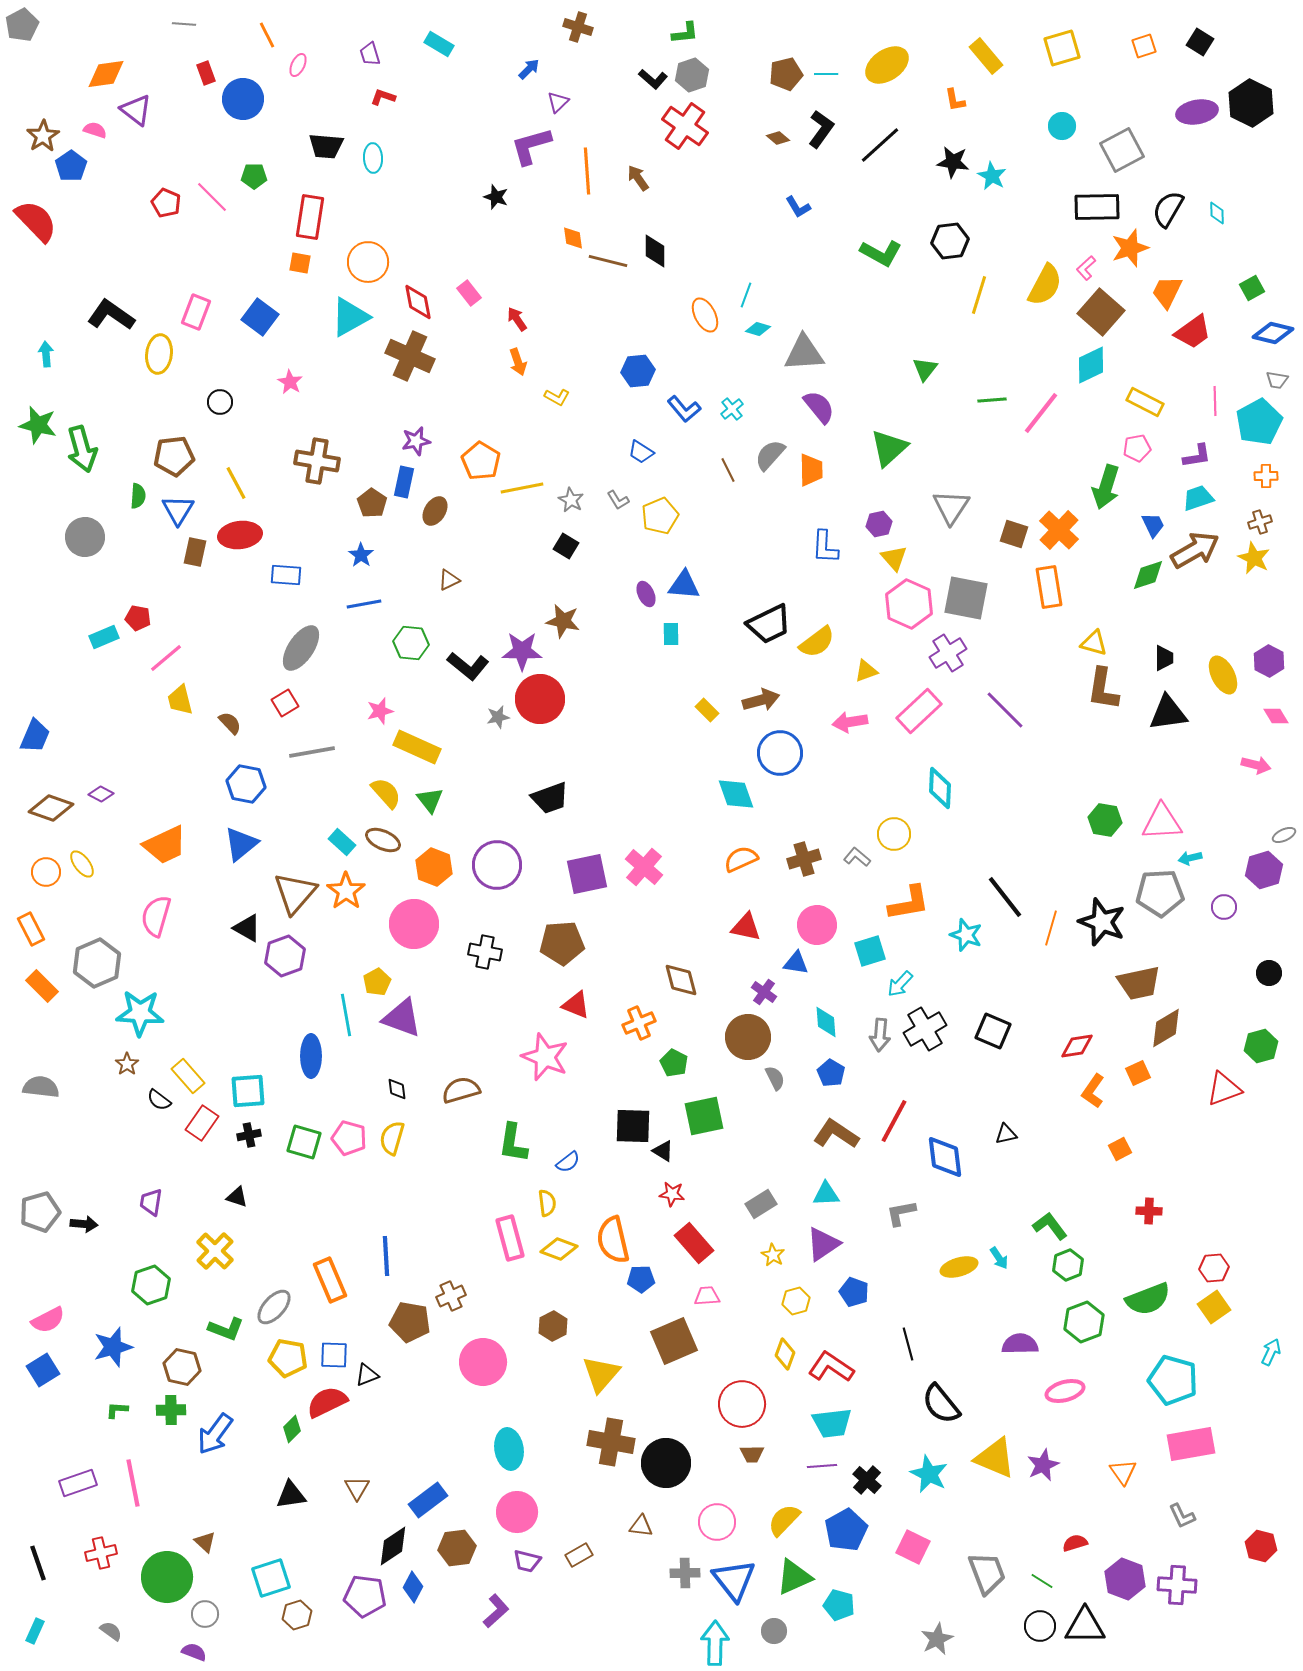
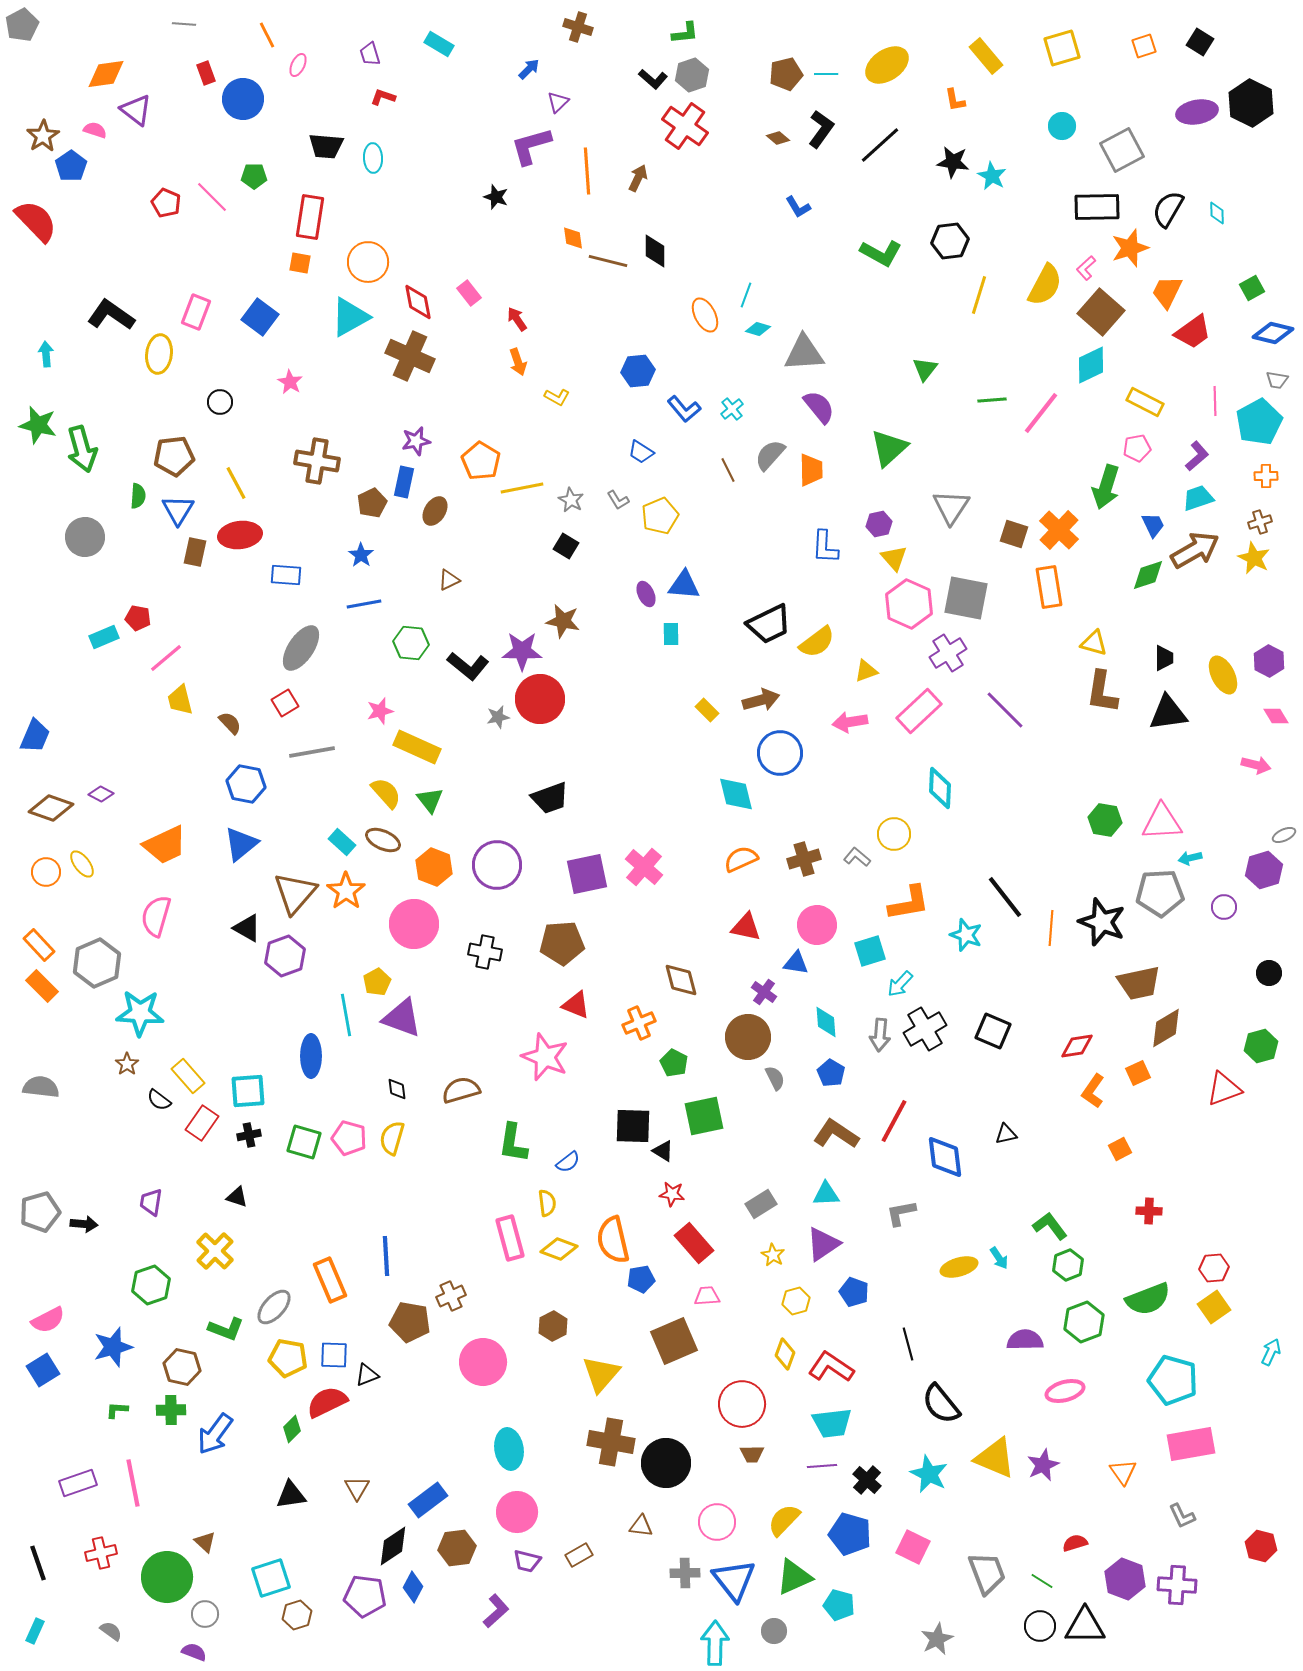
brown arrow at (638, 178): rotated 60 degrees clockwise
purple L-shape at (1197, 456): rotated 32 degrees counterclockwise
brown pentagon at (372, 503): rotated 12 degrees clockwise
brown L-shape at (1103, 689): moved 1 px left, 3 px down
cyan diamond at (736, 794): rotated 6 degrees clockwise
orange line at (1051, 928): rotated 12 degrees counterclockwise
orange rectangle at (31, 929): moved 8 px right, 16 px down; rotated 16 degrees counterclockwise
blue pentagon at (641, 1279): rotated 8 degrees counterclockwise
purple semicircle at (1020, 1344): moved 5 px right, 4 px up
blue pentagon at (846, 1530): moved 4 px right, 4 px down; rotated 27 degrees counterclockwise
